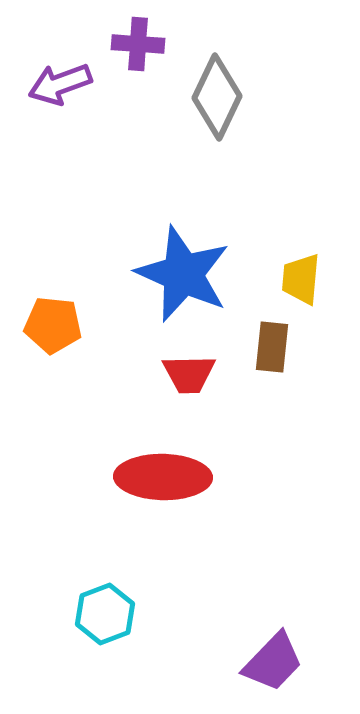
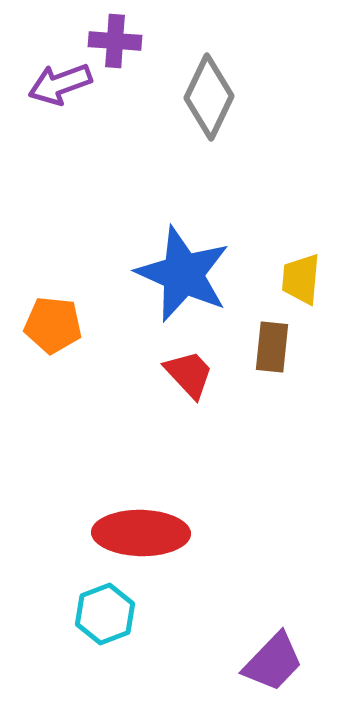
purple cross: moved 23 px left, 3 px up
gray diamond: moved 8 px left
red trapezoid: rotated 132 degrees counterclockwise
red ellipse: moved 22 px left, 56 px down
